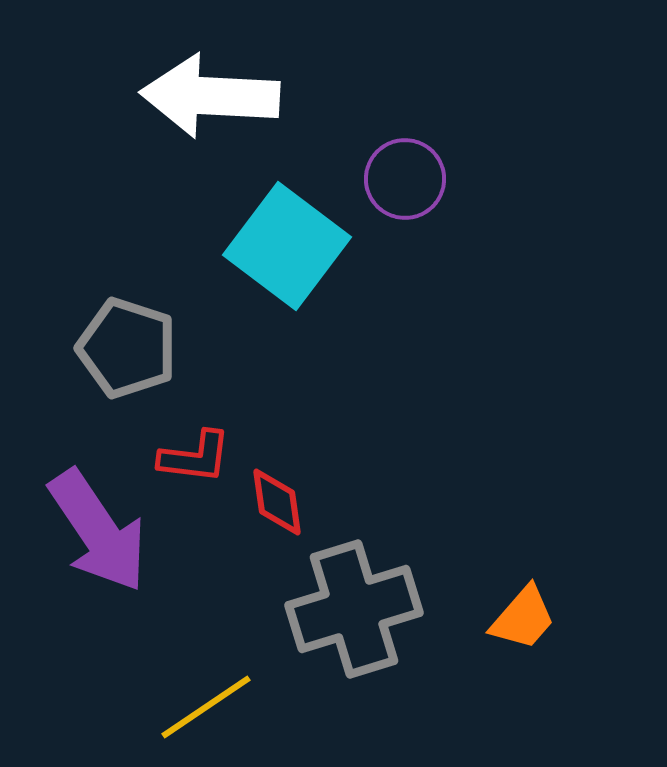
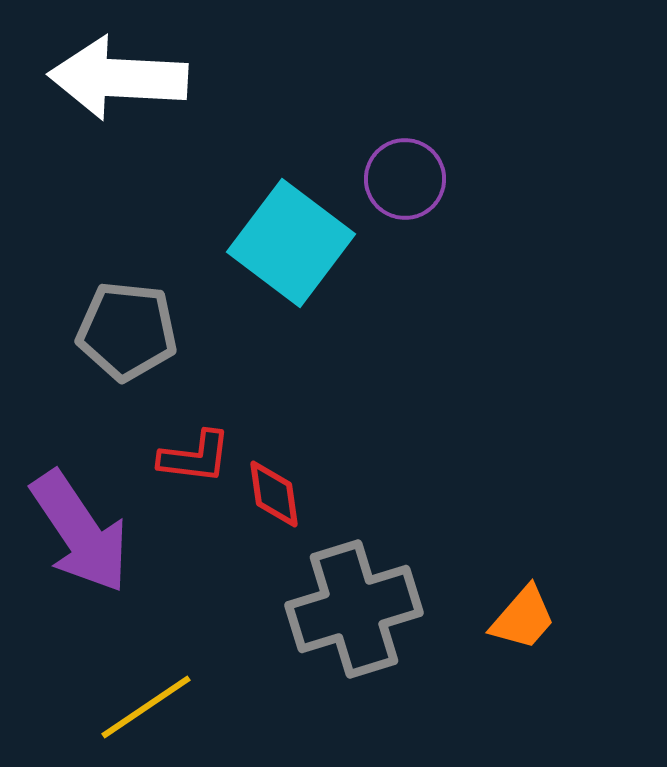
white arrow: moved 92 px left, 18 px up
cyan square: moved 4 px right, 3 px up
gray pentagon: moved 17 px up; rotated 12 degrees counterclockwise
red diamond: moved 3 px left, 8 px up
purple arrow: moved 18 px left, 1 px down
yellow line: moved 60 px left
